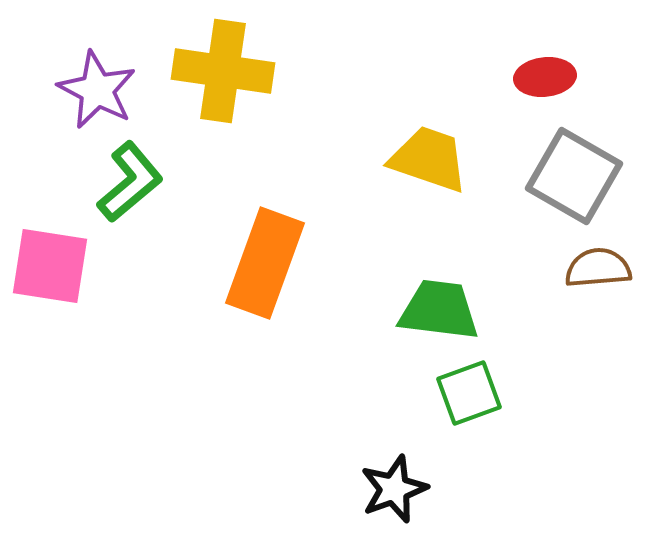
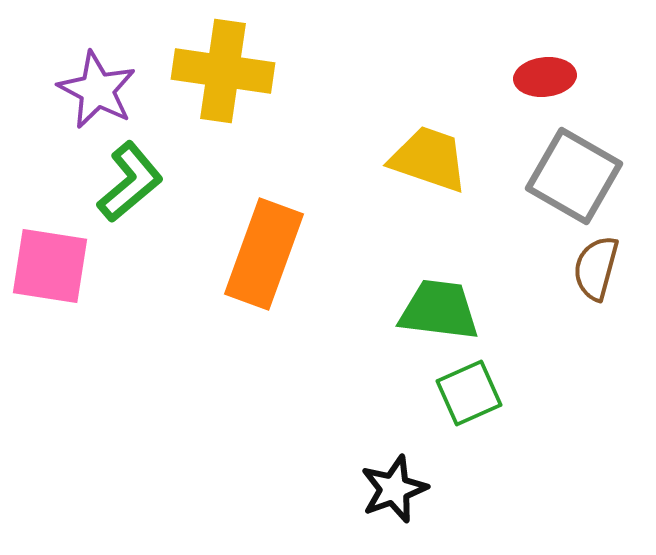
orange rectangle: moved 1 px left, 9 px up
brown semicircle: moved 2 px left; rotated 70 degrees counterclockwise
green square: rotated 4 degrees counterclockwise
